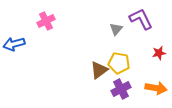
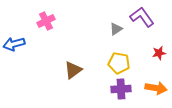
purple L-shape: moved 1 px right, 2 px up; rotated 10 degrees counterclockwise
gray triangle: rotated 16 degrees clockwise
brown triangle: moved 26 px left
purple cross: rotated 24 degrees clockwise
